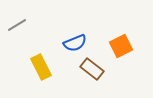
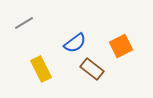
gray line: moved 7 px right, 2 px up
blue semicircle: rotated 15 degrees counterclockwise
yellow rectangle: moved 2 px down
